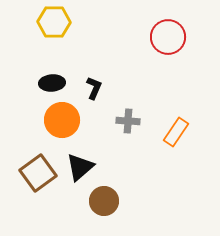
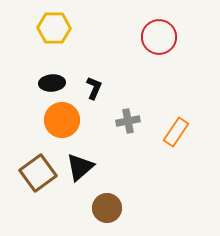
yellow hexagon: moved 6 px down
red circle: moved 9 px left
gray cross: rotated 15 degrees counterclockwise
brown circle: moved 3 px right, 7 px down
